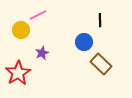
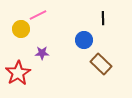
black line: moved 3 px right, 2 px up
yellow circle: moved 1 px up
blue circle: moved 2 px up
purple star: rotated 24 degrees clockwise
